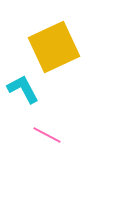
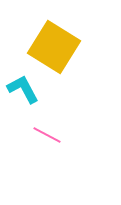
yellow square: rotated 33 degrees counterclockwise
